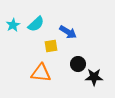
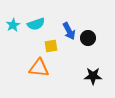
cyan semicircle: rotated 24 degrees clockwise
blue arrow: moved 1 px right, 1 px up; rotated 30 degrees clockwise
black circle: moved 10 px right, 26 px up
orange triangle: moved 2 px left, 5 px up
black star: moved 1 px left, 1 px up
